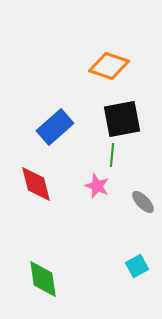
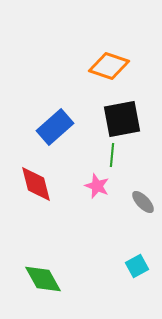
green diamond: rotated 21 degrees counterclockwise
